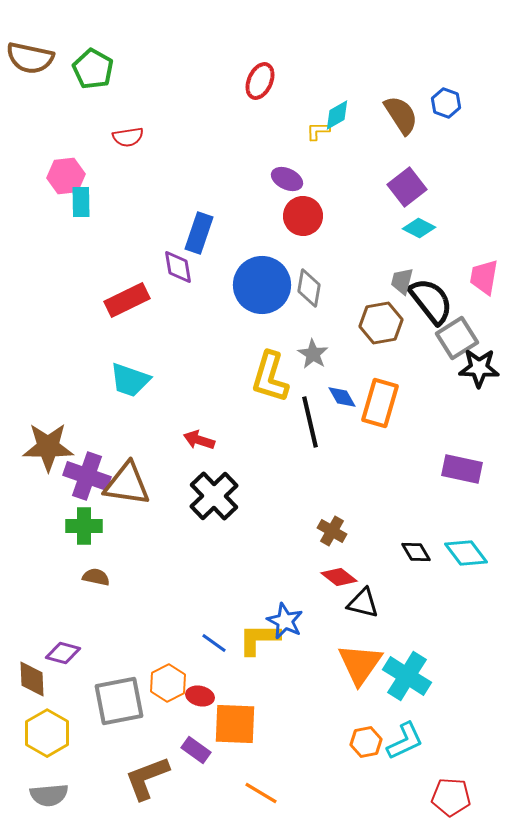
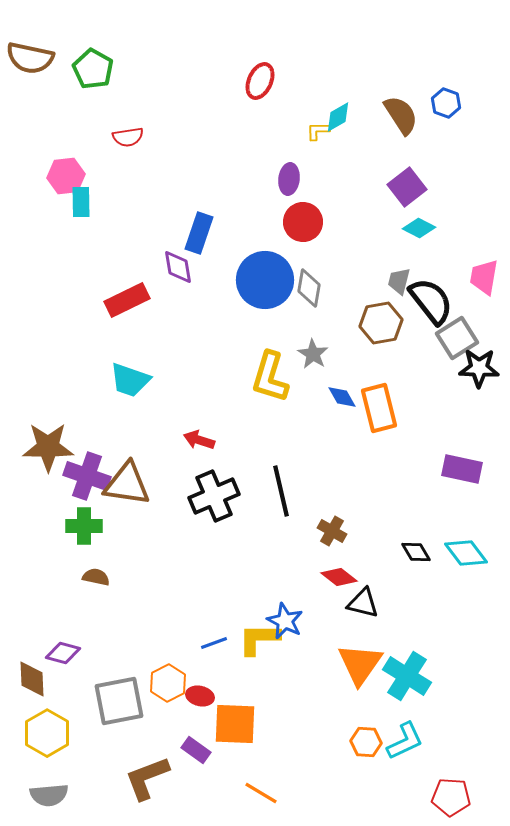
cyan diamond at (337, 115): moved 1 px right, 2 px down
purple ellipse at (287, 179): moved 2 px right; rotated 72 degrees clockwise
red circle at (303, 216): moved 6 px down
gray trapezoid at (402, 281): moved 3 px left
blue circle at (262, 285): moved 3 px right, 5 px up
orange rectangle at (380, 403): moved 1 px left, 5 px down; rotated 30 degrees counterclockwise
black line at (310, 422): moved 29 px left, 69 px down
black cross at (214, 496): rotated 21 degrees clockwise
blue line at (214, 643): rotated 56 degrees counterclockwise
orange hexagon at (366, 742): rotated 16 degrees clockwise
